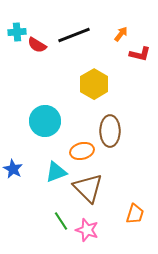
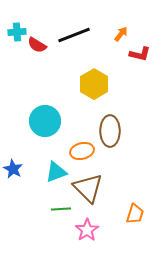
green line: moved 12 px up; rotated 60 degrees counterclockwise
pink star: rotated 20 degrees clockwise
